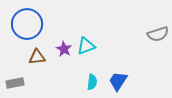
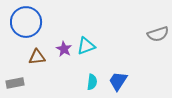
blue circle: moved 1 px left, 2 px up
